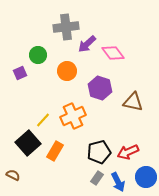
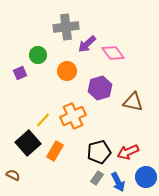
purple hexagon: rotated 25 degrees clockwise
